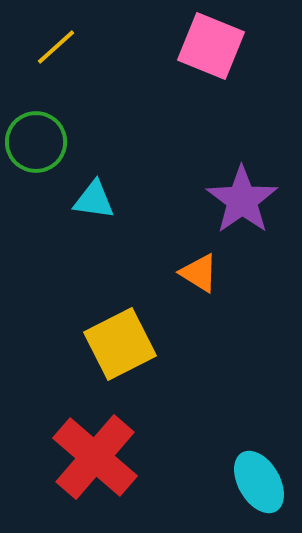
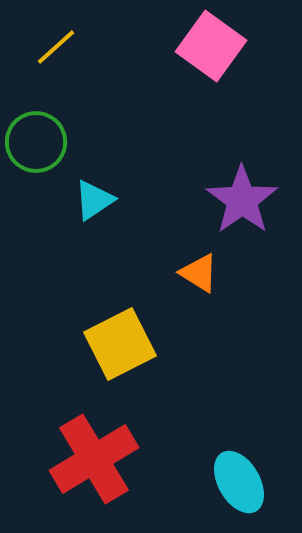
pink square: rotated 14 degrees clockwise
cyan triangle: rotated 42 degrees counterclockwise
red cross: moved 1 px left, 2 px down; rotated 18 degrees clockwise
cyan ellipse: moved 20 px left
